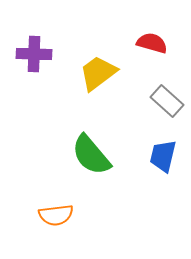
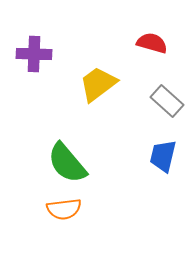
yellow trapezoid: moved 11 px down
green semicircle: moved 24 px left, 8 px down
orange semicircle: moved 8 px right, 6 px up
